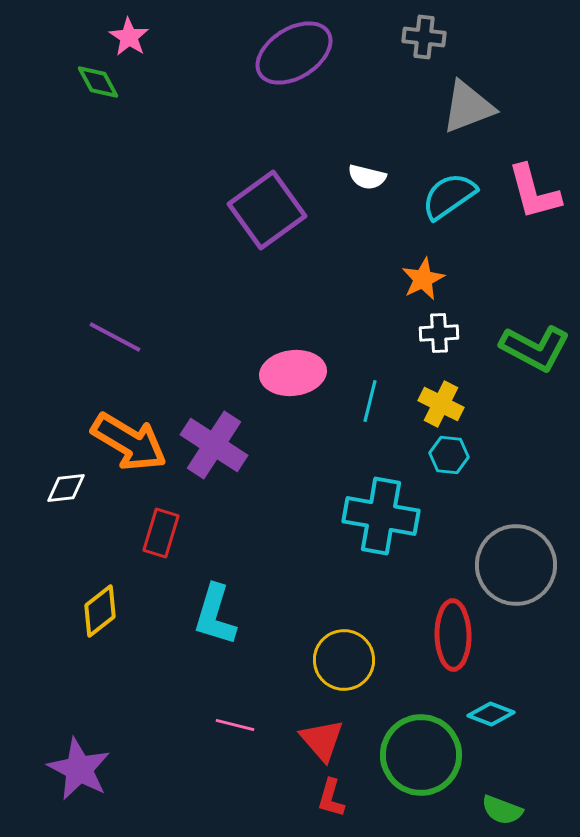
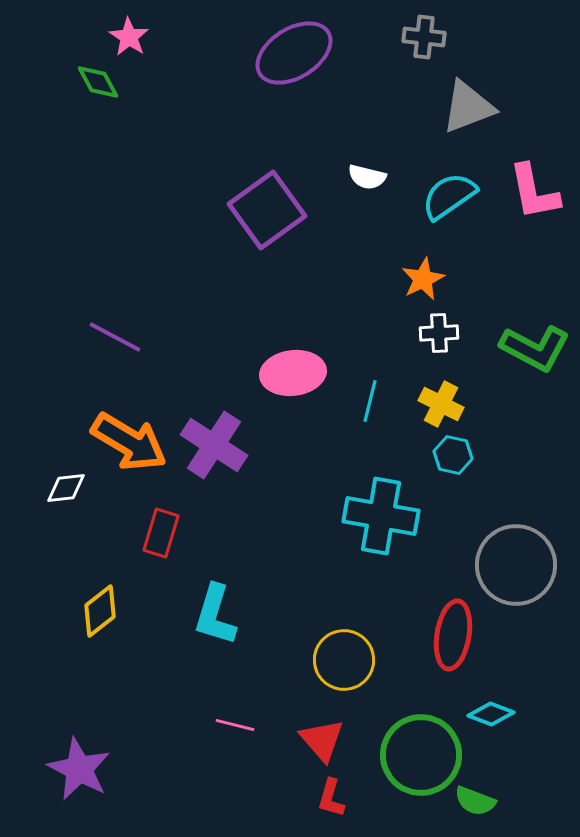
pink L-shape: rotated 4 degrees clockwise
cyan hexagon: moved 4 px right; rotated 6 degrees clockwise
red ellipse: rotated 10 degrees clockwise
green semicircle: moved 27 px left, 9 px up
